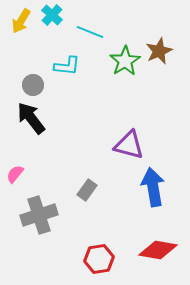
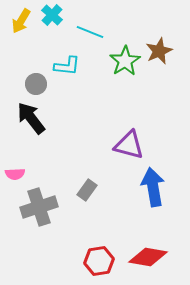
gray circle: moved 3 px right, 1 px up
pink semicircle: rotated 132 degrees counterclockwise
gray cross: moved 8 px up
red diamond: moved 10 px left, 7 px down
red hexagon: moved 2 px down
